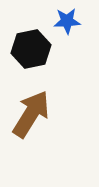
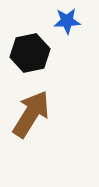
black hexagon: moved 1 px left, 4 px down
